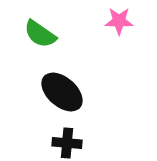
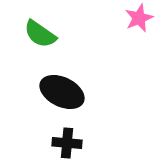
pink star: moved 20 px right, 3 px up; rotated 24 degrees counterclockwise
black ellipse: rotated 15 degrees counterclockwise
